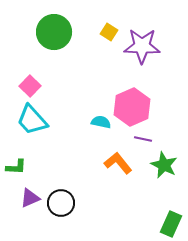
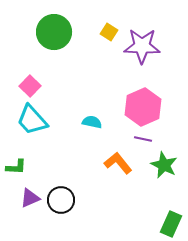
pink hexagon: moved 11 px right
cyan semicircle: moved 9 px left
black circle: moved 3 px up
